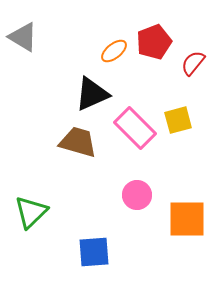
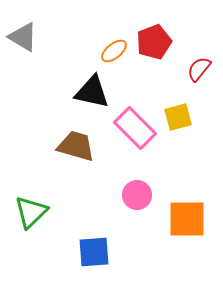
red semicircle: moved 6 px right, 6 px down
black triangle: moved 2 px up; rotated 36 degrees clockwise
yellow square: moved 3 px up
brown trapezoid: moved 2 px left, 4 px down
